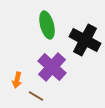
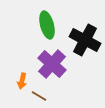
purple cross: moved 3 px up
orange arrow: moved 5 px right, 1 px down
brown line: moved 3 px right
